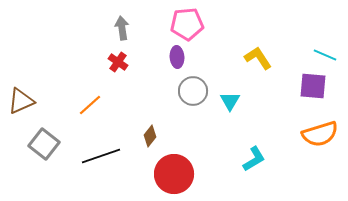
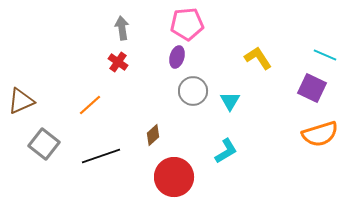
purple ellipse: rotated 20 degrees clockwise
purple square: moved 1 px left, 2 px down; rotated 20 degrees clockwise
brown diamond: moved 3 px right, 1 px up; rotated 10 degrees clockwise
cyan L-shape: moved 28 px left, 8 px up
red circle: moved 3 px down
